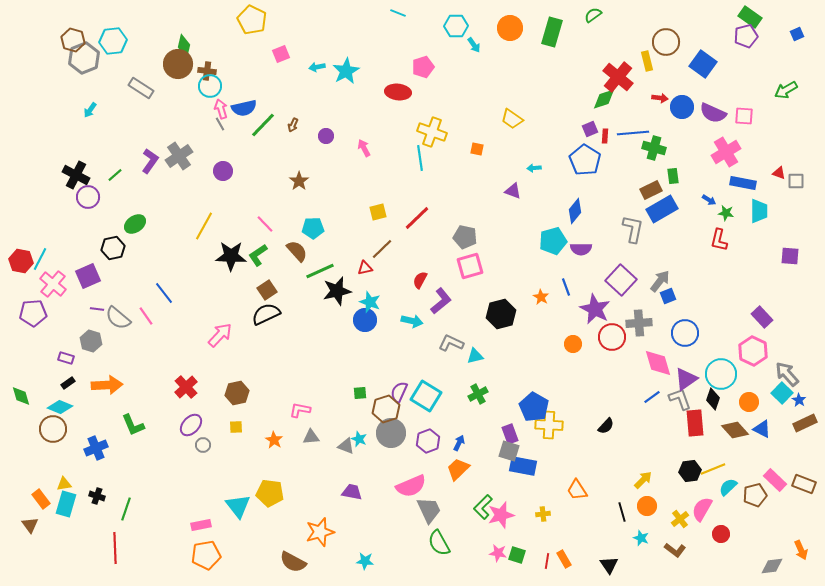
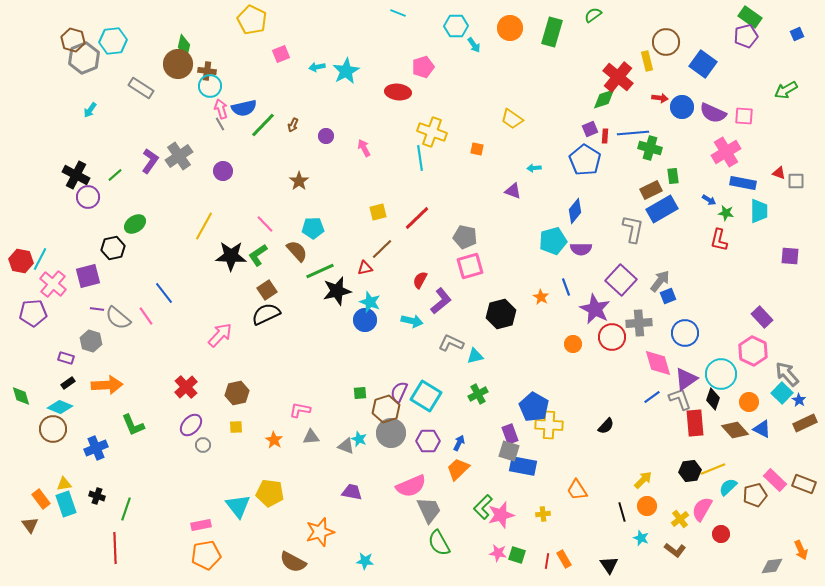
green cross at (654, 148): moved 4 px left
purple square at (88, 276): rotated 10 degrees clockwise
purple hexagon at (428, 441): rotated 20 degrees clockwise
cyan rectangle at (66, 504): rotated 35 degrees counterclockwise
